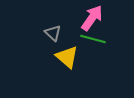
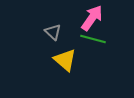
gray triangle: moved 1 px up
yellow triangle: moved 2 px left, 3 px down
